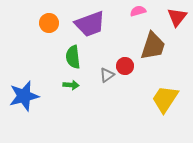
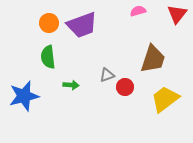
red triangle: moved 3 px up
purple trapezoid: moved 8 px left, 1 px down
brown trapezoid: moved 13 px down
green semicircle: moved 25 px left
red circle: moved 21 px down
gray triangle: rotated 14 degrees clockwise
yellow trapezoid: rotated 20 degrees clockwise
